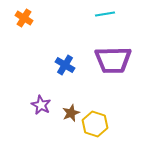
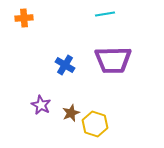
orange cross: rotated 36 degrees counterclockwise
